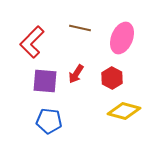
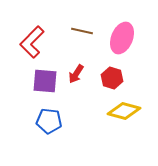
brown line: moved 2 px right, 3 px down
red hexagon: rotated 10 degrees counterclockwise
